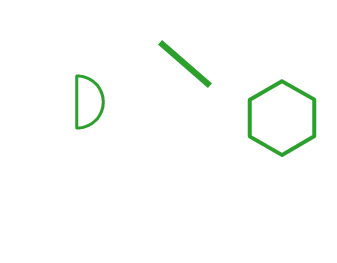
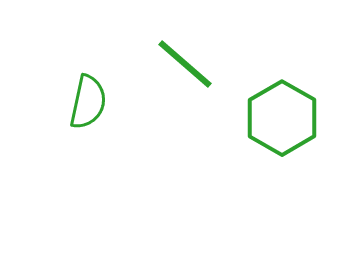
green semicircle: rotated 12 degrees clockwise
